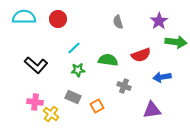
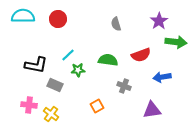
cyan semicircle: moved 1 px left, 1 px up
gray semicircle: moved 2 px left, 2 px down
cyan line: moved 6 px left, 7 px down
black L-shape: rotated 30 degrees counterclockwise
gray rectangle: moved 18 px left, 12 px up
pink cross: moved 6 px left, 3 px down
